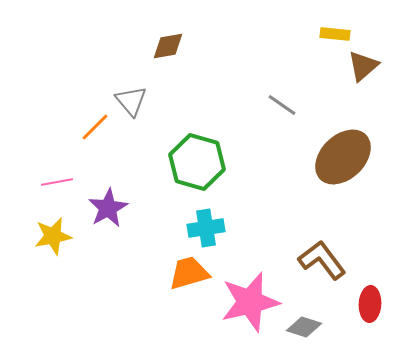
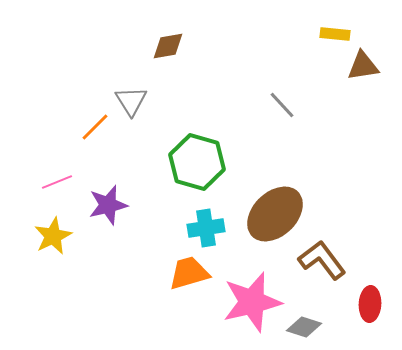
brown triangle: rotated 32 degrees clockwise
gray triangle: rotated 8 degrees clockwise
gray line: rotated 12 degrees clockwise
brown ellipse: moved 68 px left, 57 px down
pink line: rotated 12 degrees counterclockwise
purple star: moved 3 px up; rotated 15 degrees clockwise
yellow star: rotated 15 degrees counterclockwise
pink star: moved 2 px right
